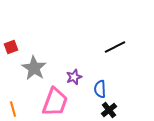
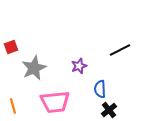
black line: moved 5 px right, 3 px down
gray star: rotated 15 degrees clockwise
purple star: moved 5 px right, 11 px up
pink trapezoid: rotated 64 degrees clockwise
orange line: moved 3 px up
